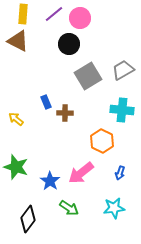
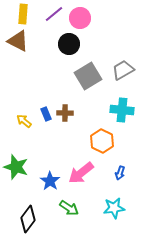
blue rectangle: moved 12 px down
yellow arrow: moved 8 px right, 2 px down
